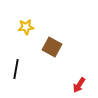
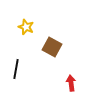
yellow star: rotated 28 degrees clockwise
red arrow: moved 8 px left, 2 px up; rotated 140 degrees clockwise
